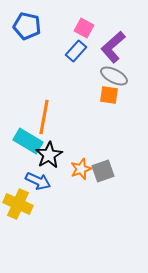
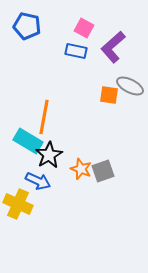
blue rectangle: rotated 60 degrees clockwise
gray ellipse: moved 16 px right, 10 px down
orange star: rotated 30 degrees counterclockwise
